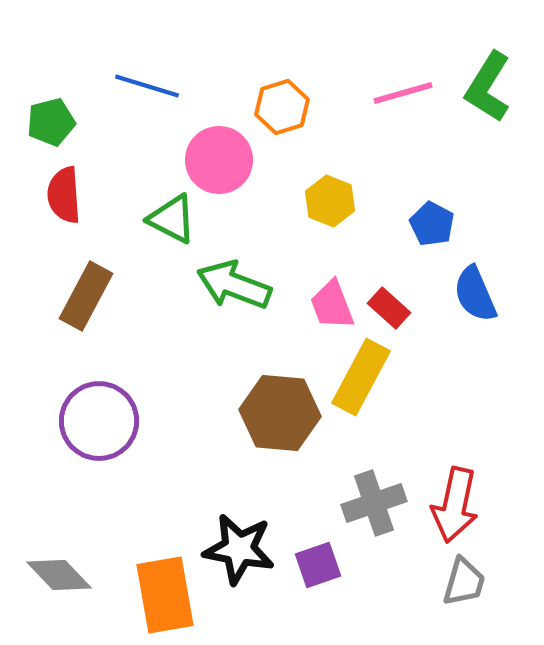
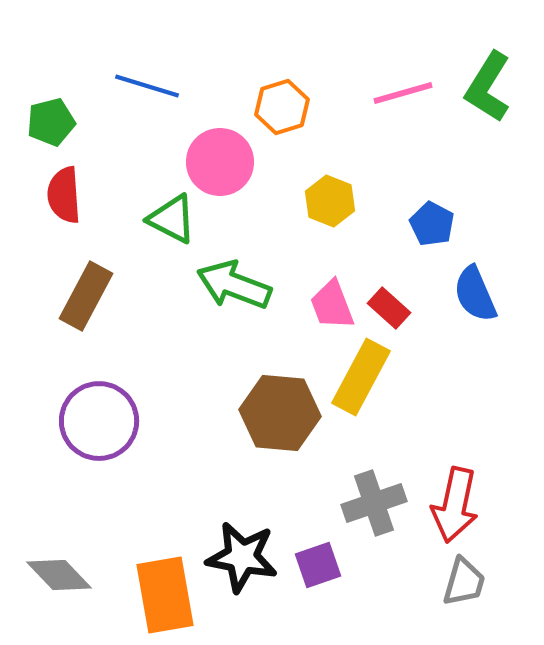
pink circle: moved 1 px right, 2 px down
black star: moved 3 px right, 8 px down
